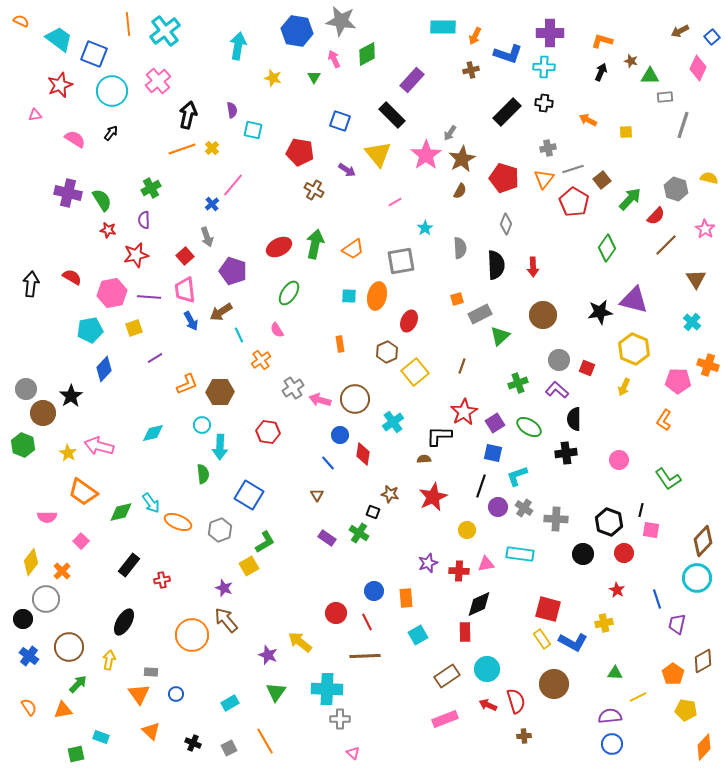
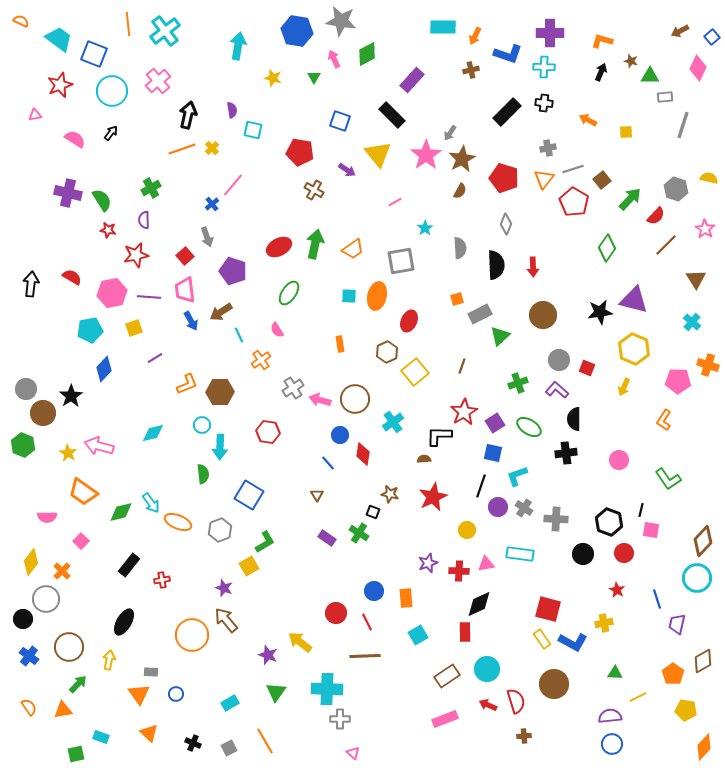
orange triangle at (151, 731): moved 2 px left, 2 px down
